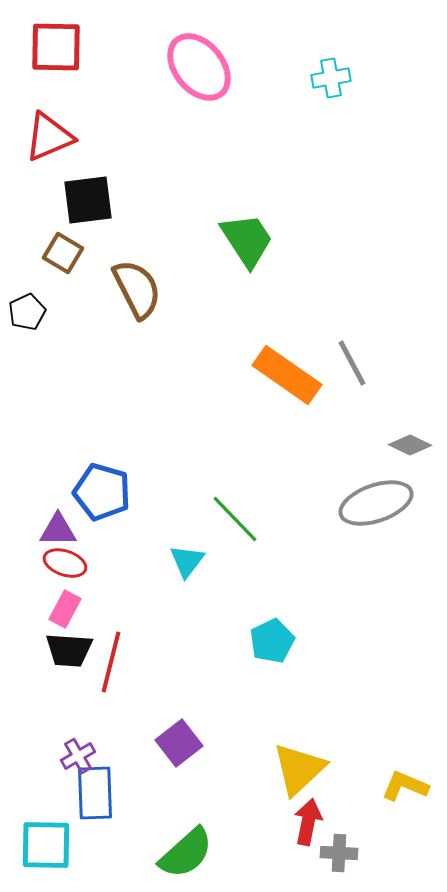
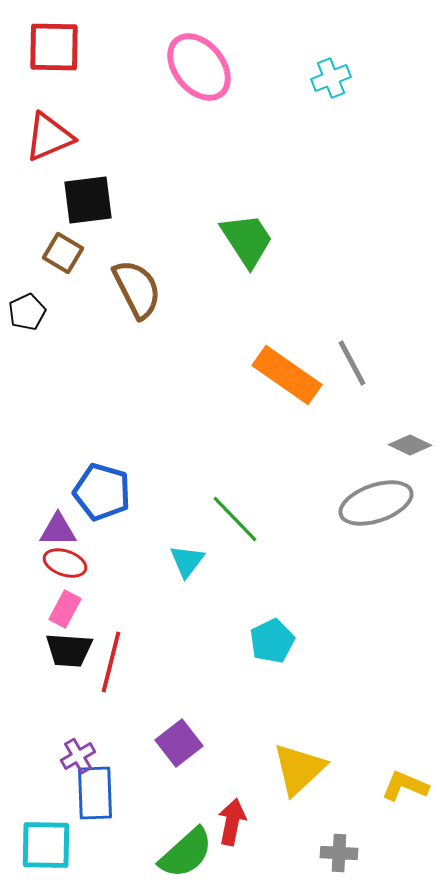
red square: moved 2 px left
cyan cross: rotated 12 degrees counterclockwise
red arrow: moved 76 px left
